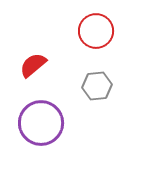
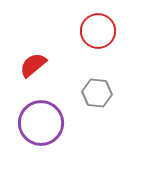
red circle: moved 2 px right
gray hexagon: moved 7 px down; rotated 12 degrees clockwise
